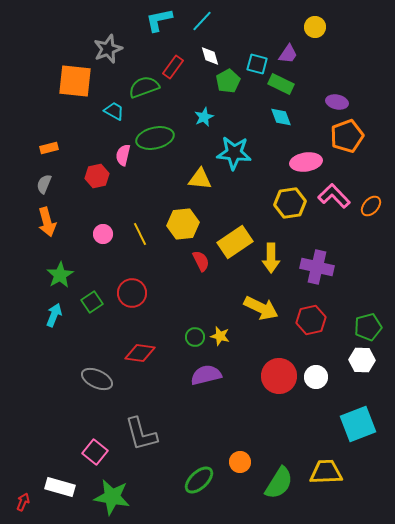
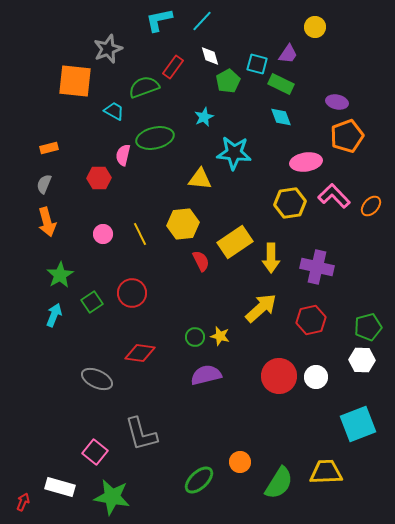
red hexagon at (97, 176): moved 2 px right, 2 px down; rotated 10 degrees clockwise
yellow arrow at (261, 308): rotated 68 degrees counterclockwise
